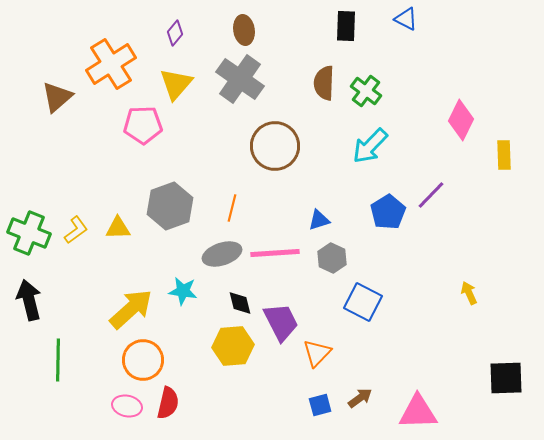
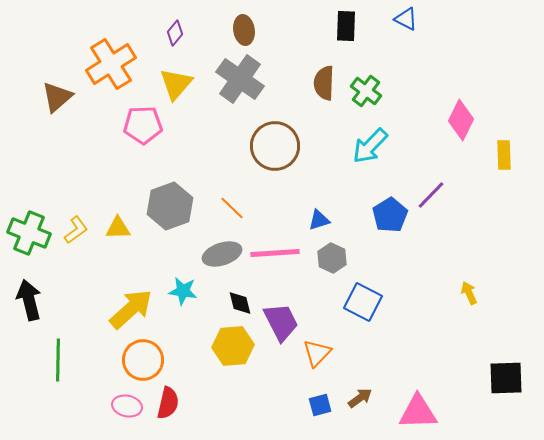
orange line at (232, 208): rotated 60 degrees counterclockwise
blue pentagon at (388, 212): moved 2 px right, 3 px down
